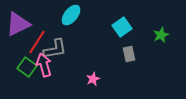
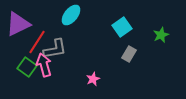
gray rectangle: rotated 42 degrees clockwise
